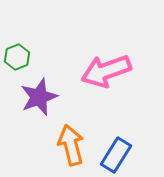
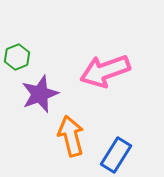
pink arrow: moved 1 px left
purple star: moved 1 px right, 3 px up
orange arrow: moved 9 px up
